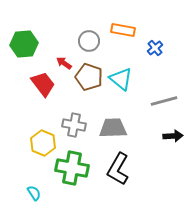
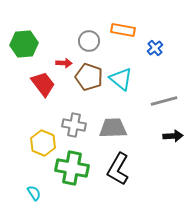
red arrow: rotated 147 degrees clockwise
